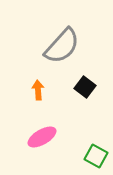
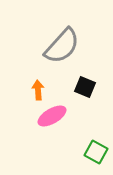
black square: rotated 15 degrees counterclockwise
pink ellipse: moved 10 px right, 21 px up
green square: moved 4 px up
